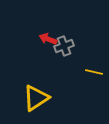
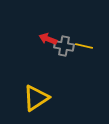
gray cross: rotated 30 degrees clockwise
yellow line: moved 10 px left, 26 px up
